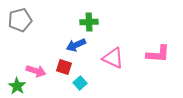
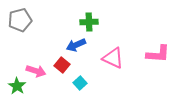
red square: moved 2 px left, 2 px up; rotated 21 degrees clockwise
